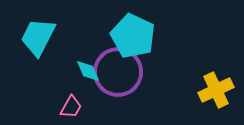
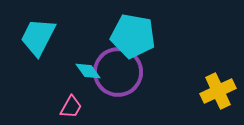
cyan pentagon: rotated 15 degrees counterclockwise
cyan diamond: rotated 12 degrees counterclockwise
yellow cross: moved 2 px right, 1 px down
